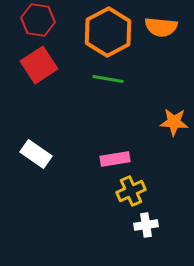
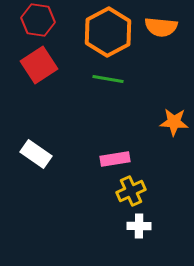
white cross: moved 7 px left, 1 px down; rotated 10 degrees clockwise
